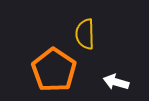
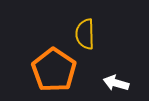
white arrow: moved 1 px down
